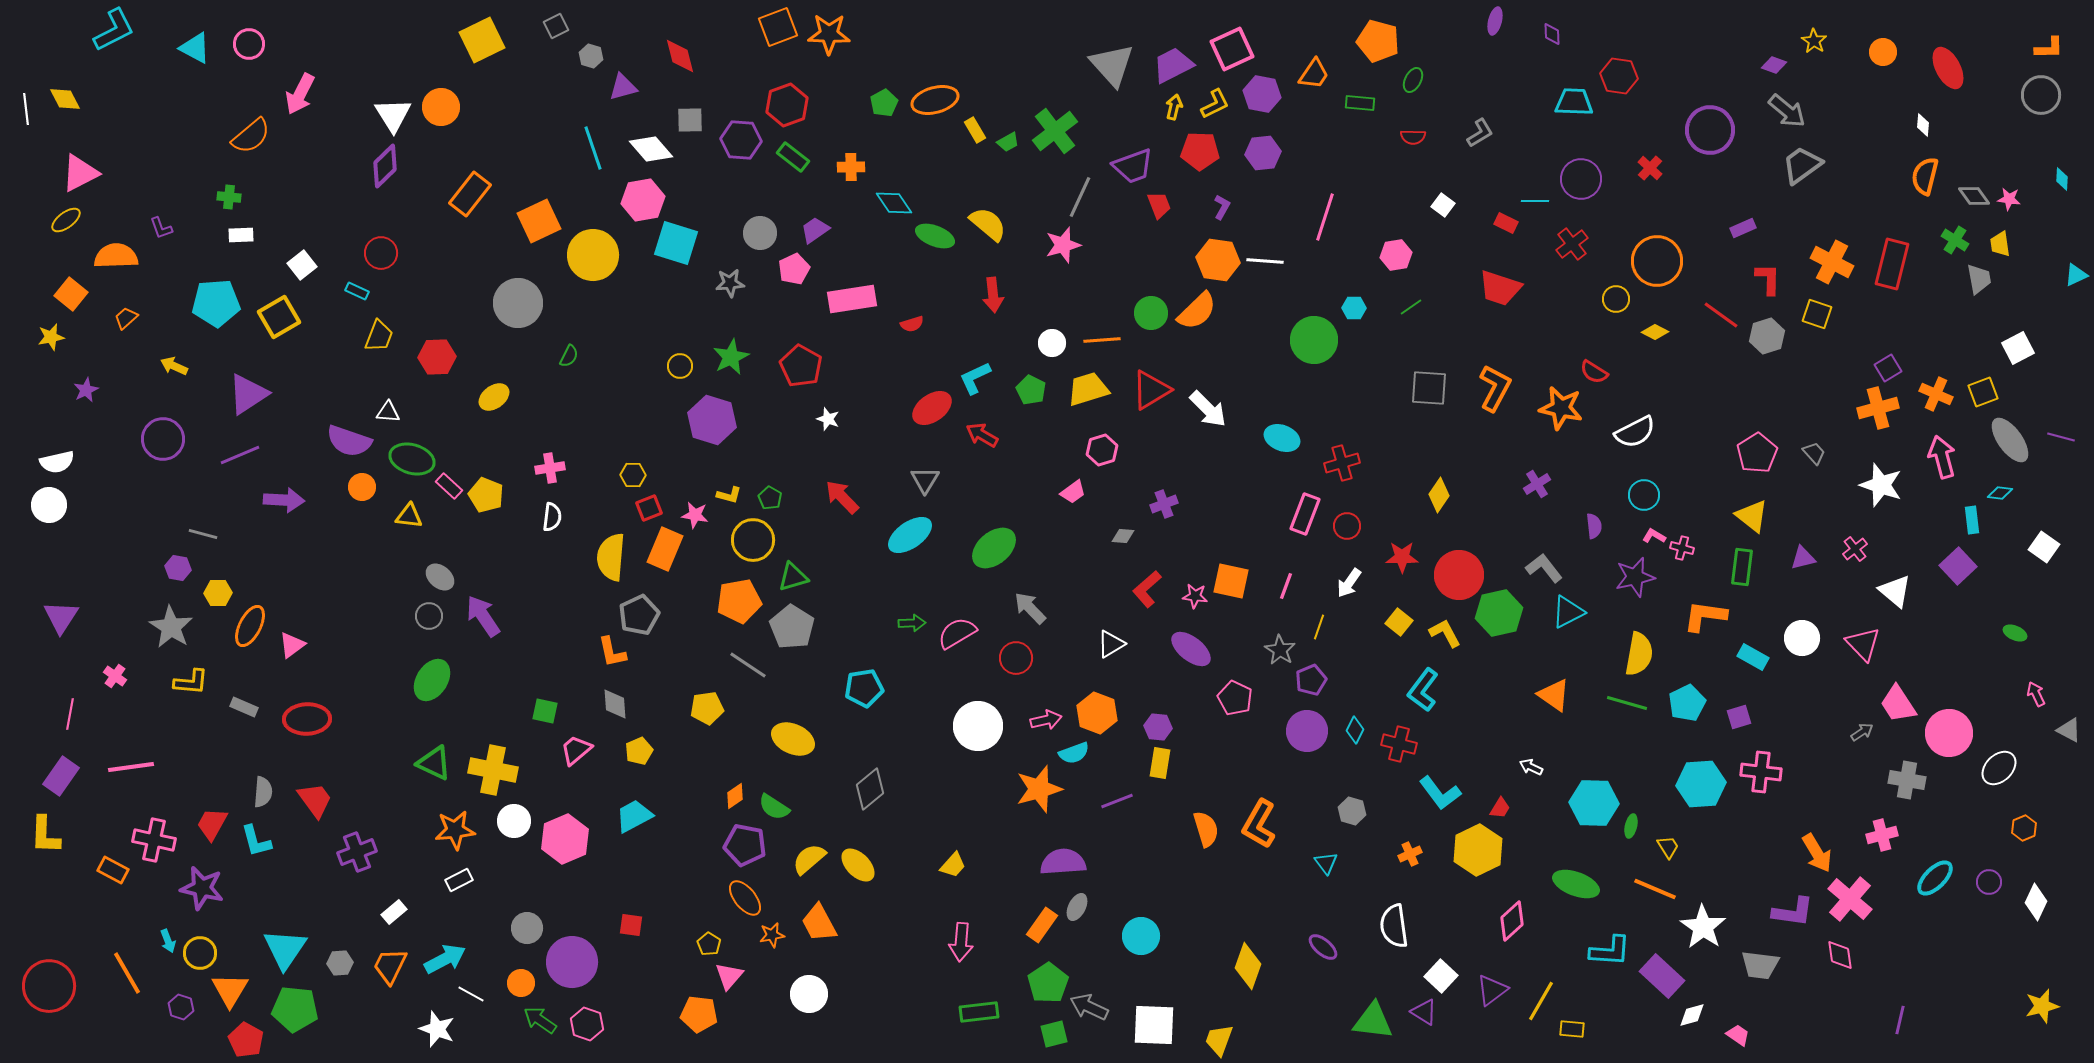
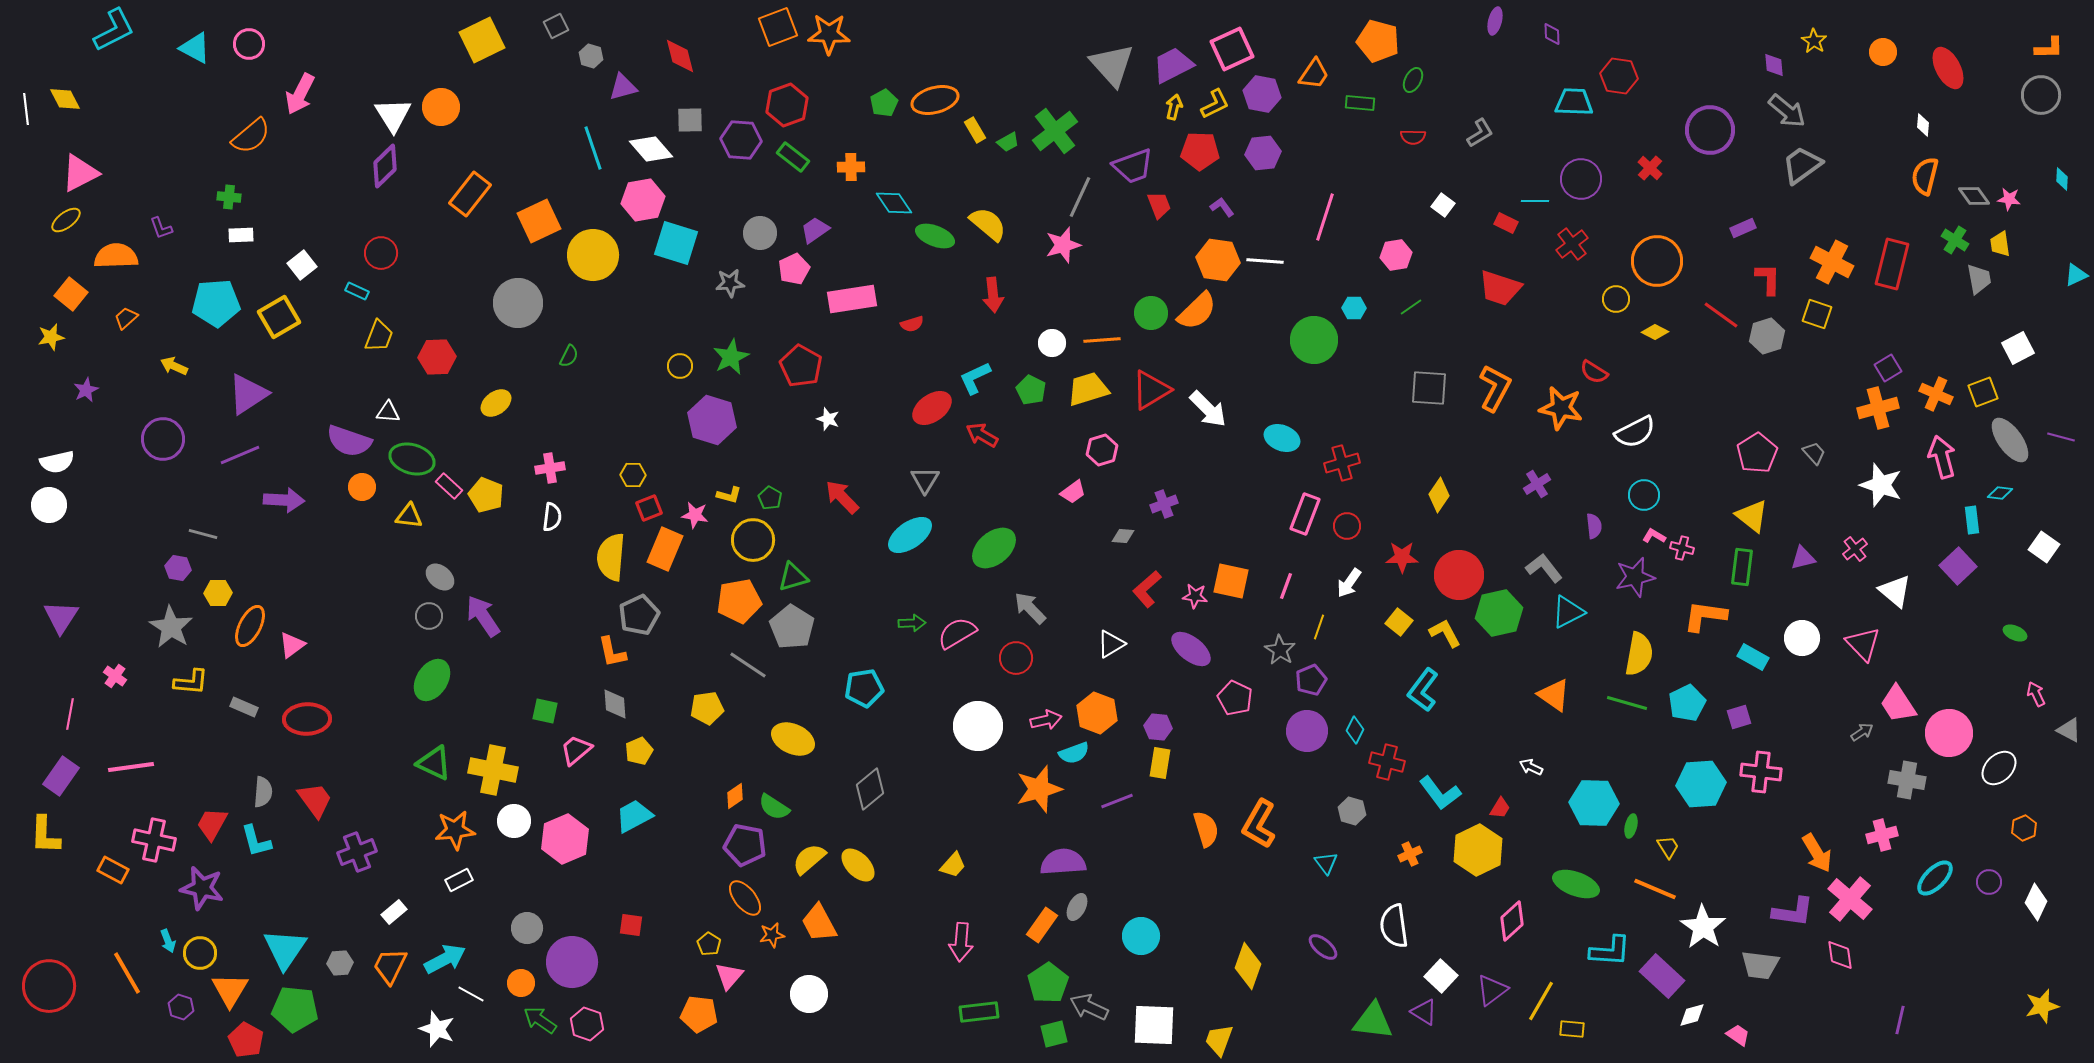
purple diamond at (1774, 65): rotated 65 degrees clockwise
purple L-shape at (1222, 207): rotated 65 degrees counterclockwise
yellow ellipse at (494, 397): moved 2 px right, 6 px down
red cross at (1399, 744): moved 12 px left, 18 px down
